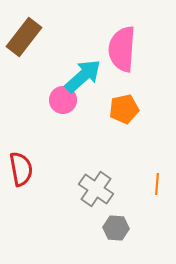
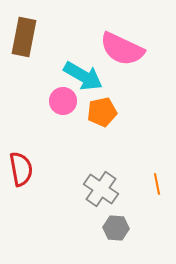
brown rectangle: rotated 27 degrees counterclockwise
pink semicircle: rotated 69 degrees counterclockwise
cyan arrow: rotated 72 degrees clockwise
pink circle: moved 1 px down
orange pentagon: moved 22 px left, 3 px down
orange line: rotated 15 degrees counterclockwise
gray cross: moved 5 px right
